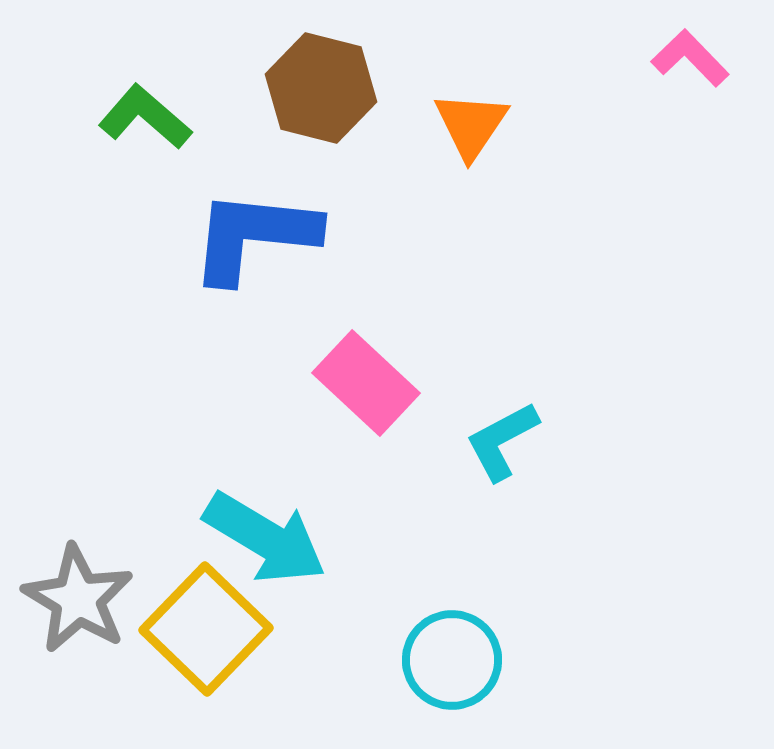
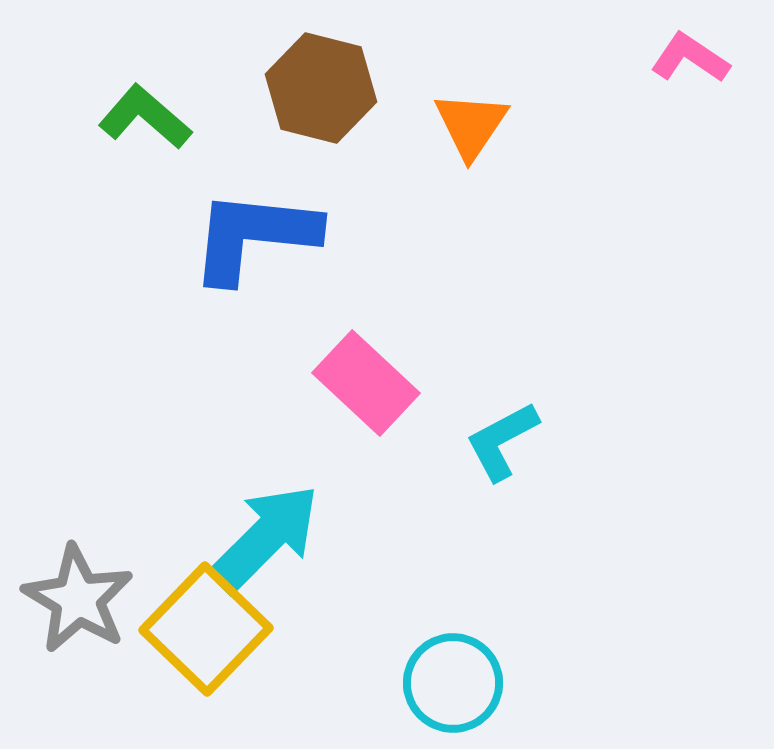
pink L-shape: rotated 12 degrees counterclockwise
cyan arrow: rotated 76 degrees counterclockwise
cyan circle: moved 1 px right, 23 px down
